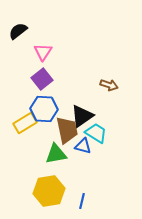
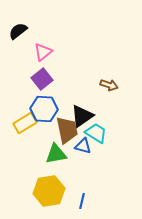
pink triangle: rotated 18 degrees clockwise
